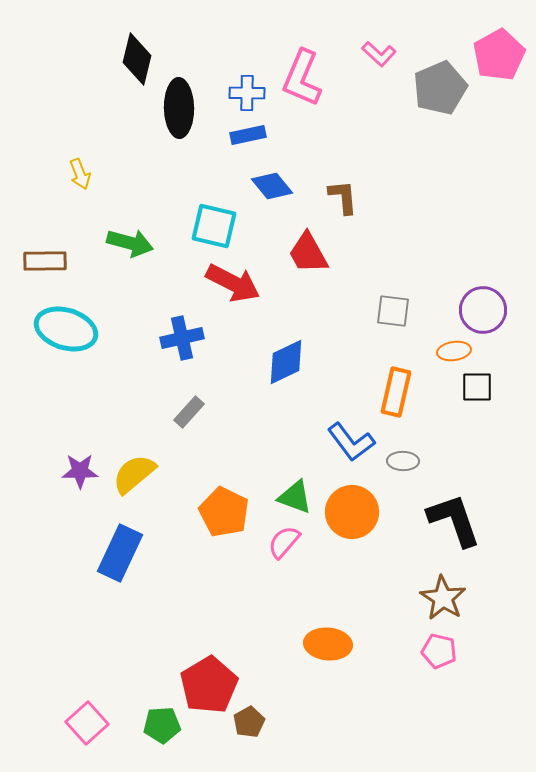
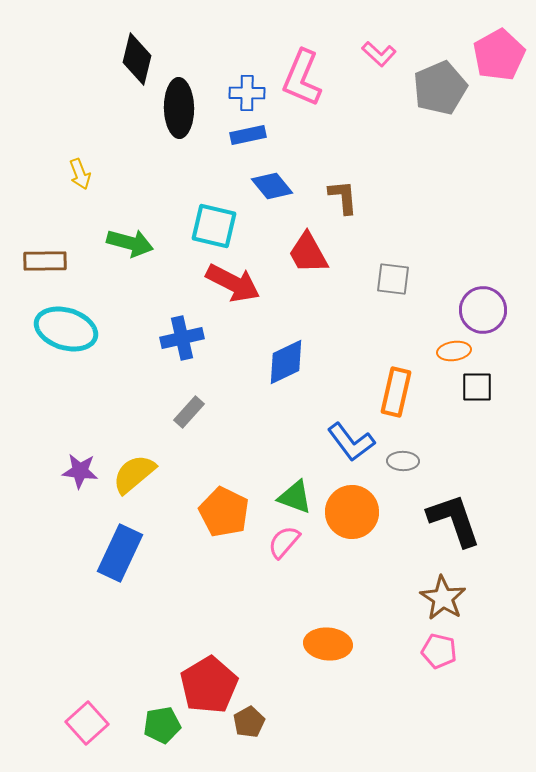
gray square at (393, 311): moved 32 px up
purple star at (80, 471): rotated 6 degrees clockwise
green pentagon at (162, 725): rotated 6 degrees counterclockwise
